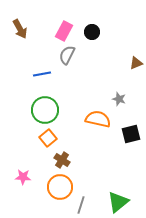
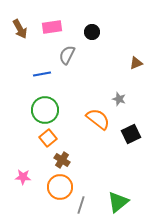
pink rectangle: moved 12 px left, 4 px up; rotated 54 degrees clockwise
orange semicircle: rotated 25 degrees clockwise
black square: rotated 12 degrees counterclockwise
